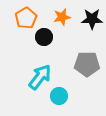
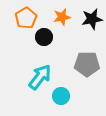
black star: rotated 10 degrees counterclockwise
cyan circle: moved 2 px right
